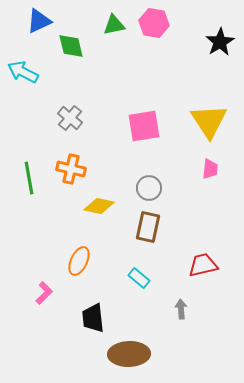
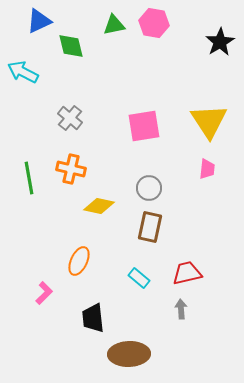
pink trapezoid: moved 3 px left
brown rectangle: moved 2 px right
red trapezoid: moved 16 px left, 8 px down
